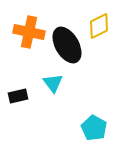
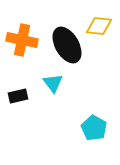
yellow diamond: rotated 32 degrees clockwise
orange cross: moved 7 px left, 8 px down
